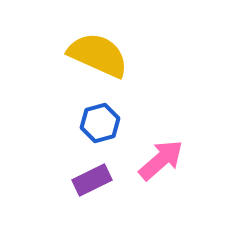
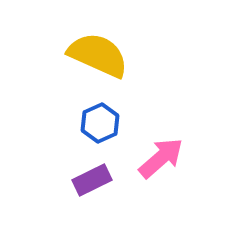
blue hexagon: rotated 9 degrees counterclockwise
pink arrow: moved 2 px up
